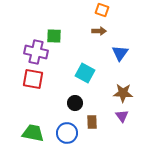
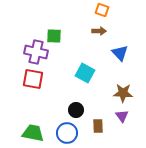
blue triangle: rotated 18 degrees counterclockwise
black circle: moved 1 px right, 7 px down
brown rectangle: moved 6 px right, 4 px down
